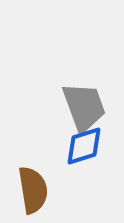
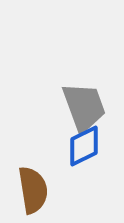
blue diamond: rotated 9 degrees counterclockwise
